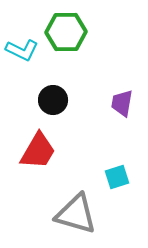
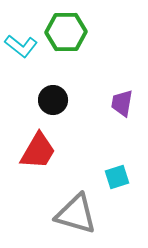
cyan L-shape: moved 1 px left, 4 px up; rotated 12 degrees clockwise
